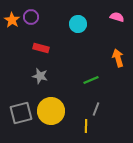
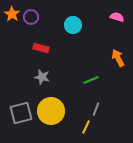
orange star: moved 6 px up
cyan circle: moved 5 px left, 1 px down
orange arrow: rotated 12 degrees counterclockwise
gray star: moved 2 px right, 1 px down
yellow line: moved 1 px down; rotated 24 degrees clockwise
